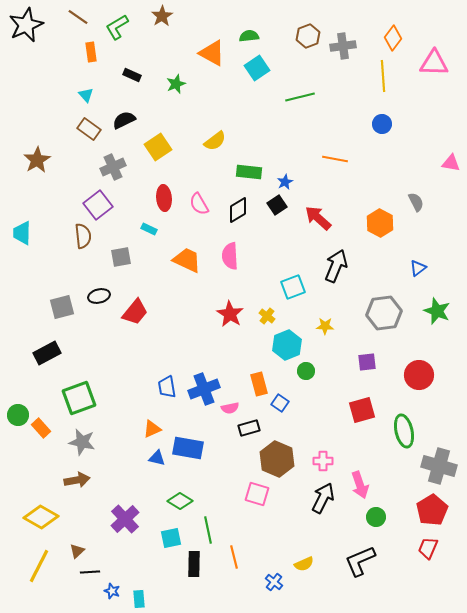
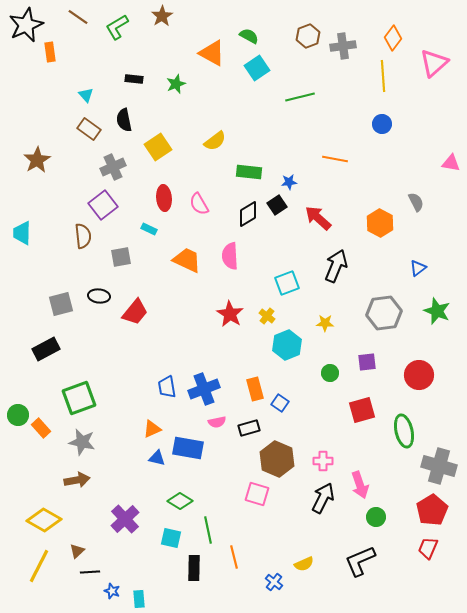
green semicircle at (249, 36): rotated 36 degrees clockwise
orange rectangle at (91, 52): moved 41 px left
pink triangle at (434, 63): rotated 44 degrees counterclockwise
black rectangle at (132, 75): moved 2 px right, 4 px down; rotated 18 degrees counterclockwise
black semicircle at (124, 120): rotated 75 degrees counterclockwise
blue star at (285, 182): moved 4 px right; rotated 21 degrees clockwise
purple square at (98, 205): moved 5 px right
black diamond at (238, 210): moved 10 px right, 4 px down
cyan square at (293, 287): moved 6 px left, 4 px up
black ellipse at (99, 296): rotated 20 degrees clockwise
gray square at (62, 307): moved 1 px left, 3 px up
yellow star at (325, 326): moved 3 px up
black rectangle at (47, 353): moved 1 px left, 4 px up
green circle at (306, 371): moved 24 px right, 2 px down
orange rectangle at (259, 384): moved 4 px left, 5 px down
pink semicircle at (230, 408): moved 13 px left, 14 px down
yellow diamond at (41, 517): moved 3 px right, 3 px down
cyan square at (171, 538): rotated 25 degrees clockwise
black rectangle at (194, 564): moved 4 px down
